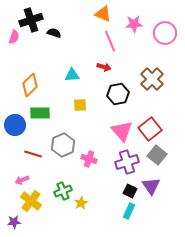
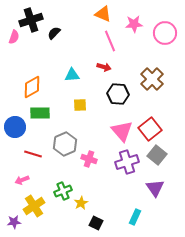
black semicircle: rotated 64 degrees counterclockwise
orange diamond: moved 2 px right, 2 px down; rotated 15 degrees clockwise
black hexagon: rotated 15 degrees clockwise
blue circle: moved 2 px down
gray hexagon: moved 2 px right, 1 px up
purple triangle: moved 4 px right, 2 px down
black square: moved 34 px left, 32 px down
yellow cross: moved 3 px right, 5 px down; rotated 20 degrees clockwise
cyan rectangle: moved 6 px right, 6 px down
